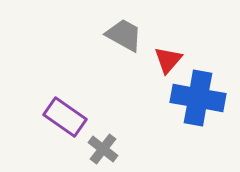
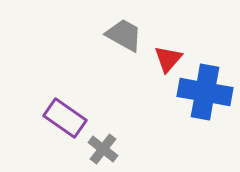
red triangle: moved 1 px up
blue cross: moved 7 px right, 6 px up
purple rectangle: moved 1 px down
